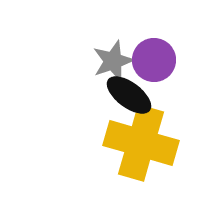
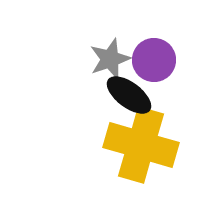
gray star: moved 3 px left, 2 px up
yellow cross: moved 2 px down
